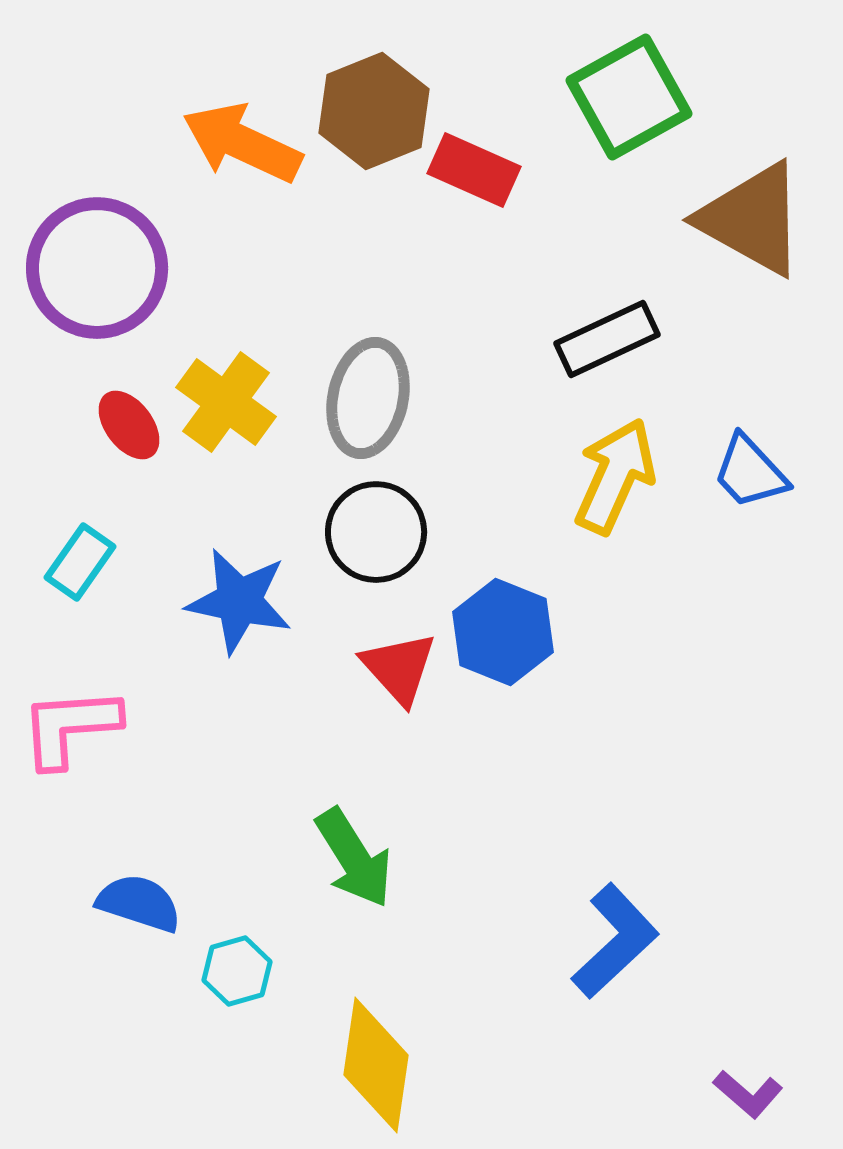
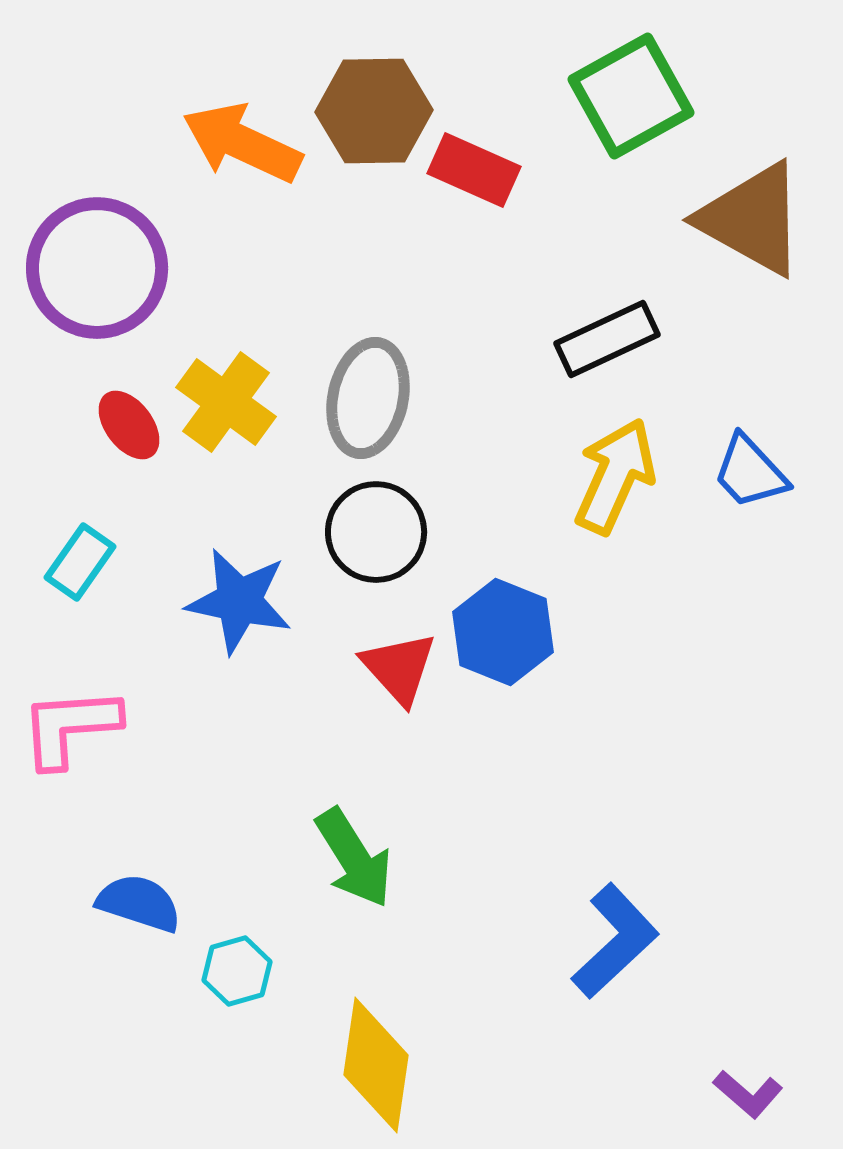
green square: moved 2 px right, 1 px up
brown hexagon: rotated 21 degrees clockwise
